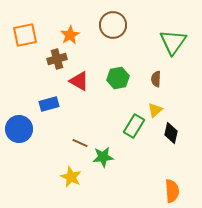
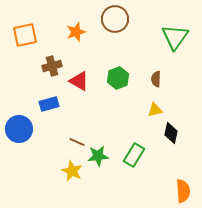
brown circle: moved 2 px right, 6 px up
orange star: moved 6 px right, 3 px up; rotated 12 degrees clockwise
green triangle: moved 2 px right, 5 px up
brown cross: moved 5 px left, 7 px down
green hexagon: rotated 10 degrees counterclockwise
yellow triangle: rotated 28 degrees clockwise
green rectangle: moved 29 px down
brown line: moved 3 px left, 1 px up
green star: moved 5 px left, 1 px up
yellow star: moved 1 px right, 6 px up
orange semicircle: moved 11 px right
